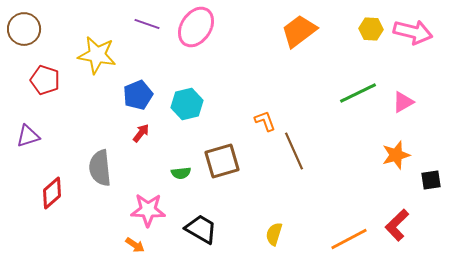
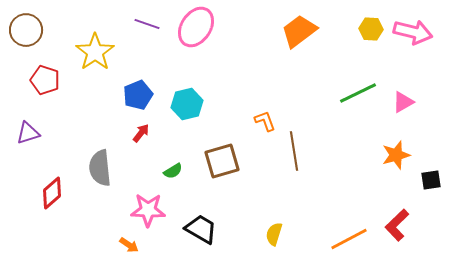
brown circle: moved 2 px right, 1 px down
yellow star: moved 2 px left, 3 px up; rotated 27 degrees clockwise
purple triangle: moved 3 px up
brown line: rotated 15 degrees clockwise
green semicircle: moved 8 px left, 2 px up; rotated 24 degrees counterclockwise
orange arrow: moved 6 px left
